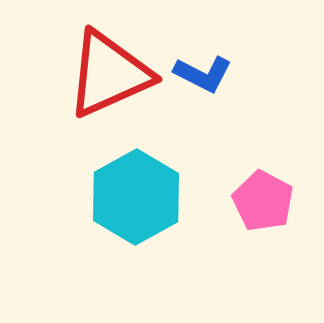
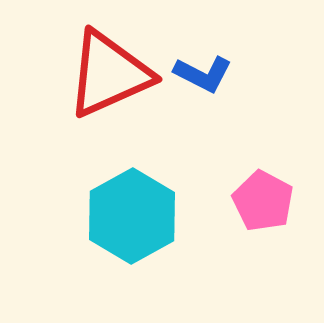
cyan hexagon: moved 4 px left, 19 px down
